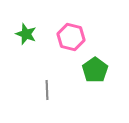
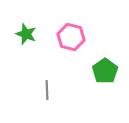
green pentagon: moved 10 px right, 1 px down
